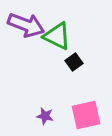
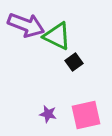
purple star: moved 3 px right, 2 px up
